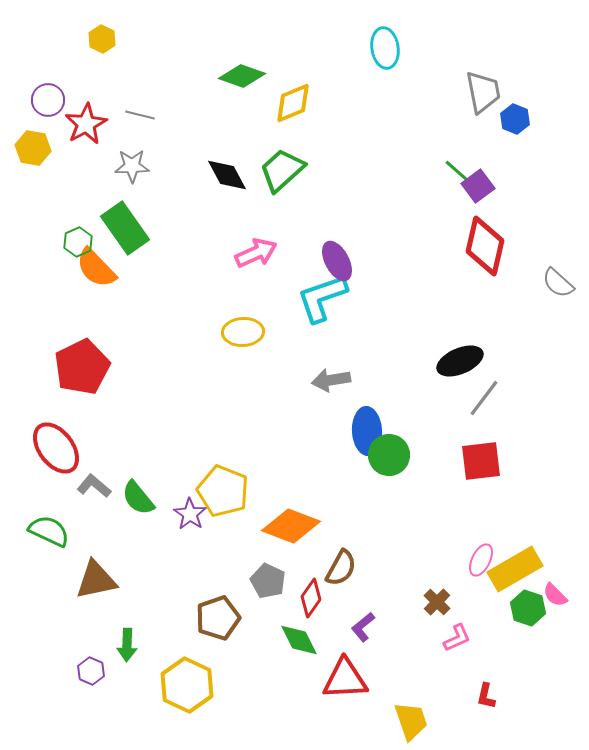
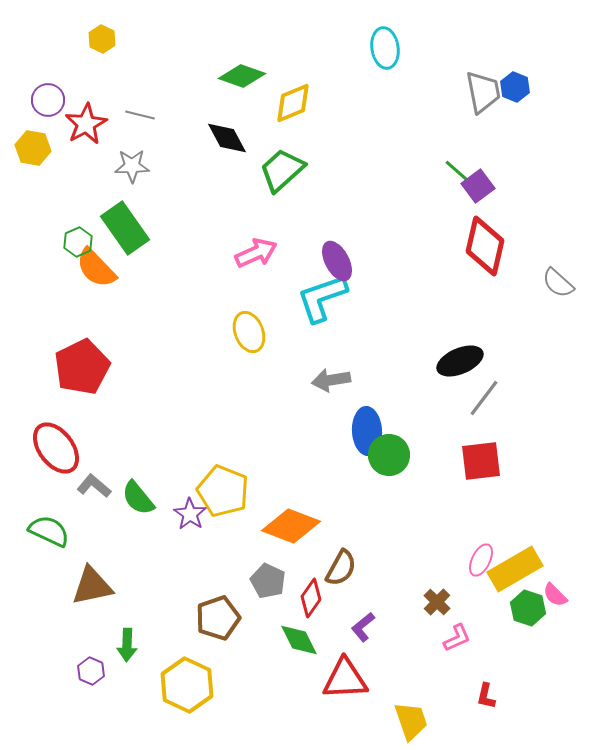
blue hexagon at (515, 119): moved 32 px up
black diamond at (227, 175): moved 37 px up
yellow ellipse at (243, 332): moved 6 px right; rotated 72 degrees clockwise
brown triangle at (96, 580): moved 4 px left, 6 px down
